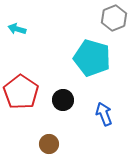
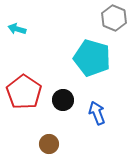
gray hexagon: rotated 15 degrees counterclockwise
red pentagon: moved 3 px right
blue arrow: moved 7 px left, 1 px up
